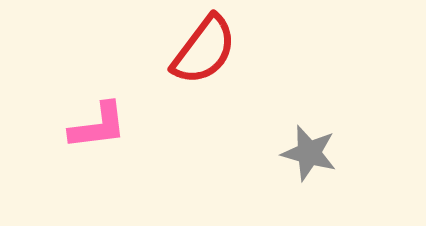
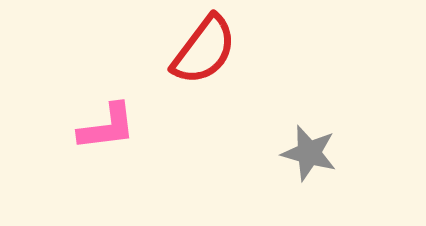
pink L-shape: moved 9 px right, 1 px down
